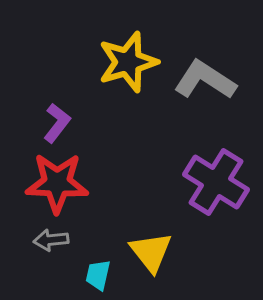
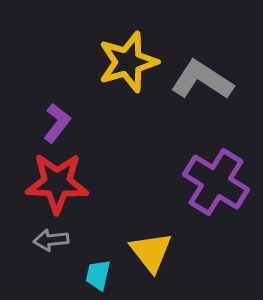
gray L-shape: moved 3 px left
